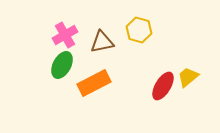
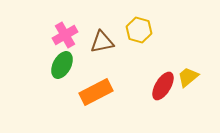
orange rectangle: moved 2 px right, 9 px down
